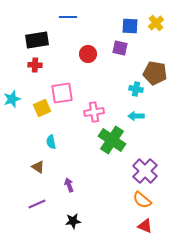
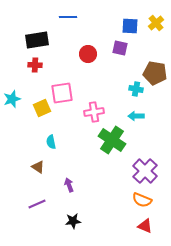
orange semicircle: rotated 18 degrees counterclockwise
